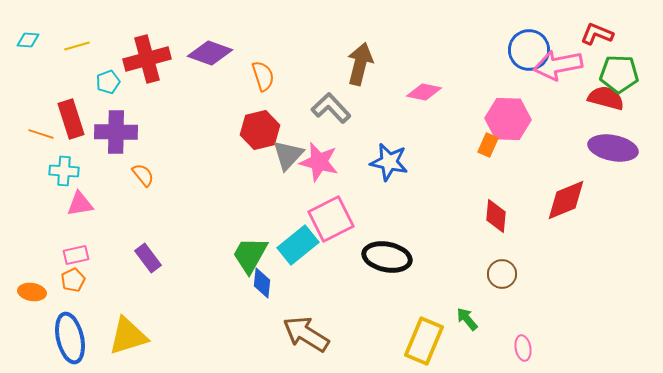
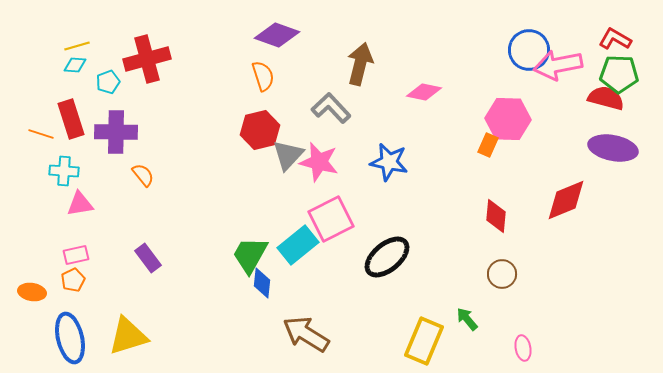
red L-shape at (597, 34): moved 18 px right, 5 px down; rotated 8 degrees clockwise
cyan diamond at (28, 40): moved 47 px right, 25 px down
purple diamond at (210, 53): moved 67 px right, 18 px up
black ellipse at (387, 257): rotated 51 degrees counterclockwise
